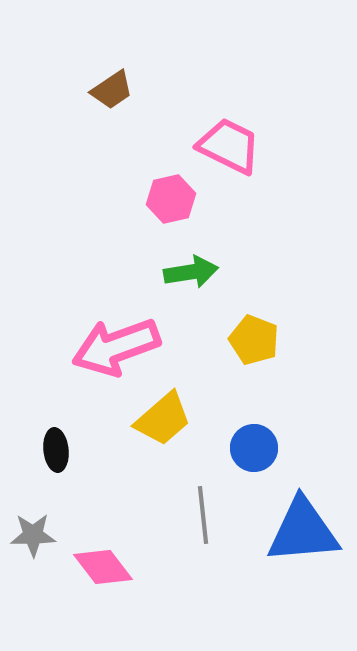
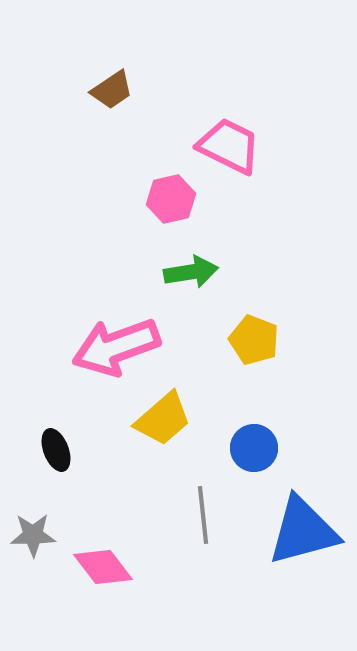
black ellipse: rotated 15 degrees counterclockwise
blue triangle: rotated 10 degrees counterclockwise
